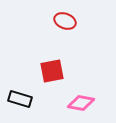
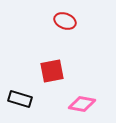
pink diamond: moved 1 px right, 1 px down
